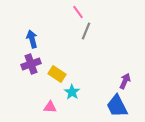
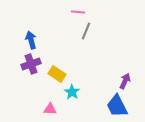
pink line: rotated 48 degrees counterclockwise
blue arrow: moved 1 px left, 1 px down
pink triangle: moved 2 px down
